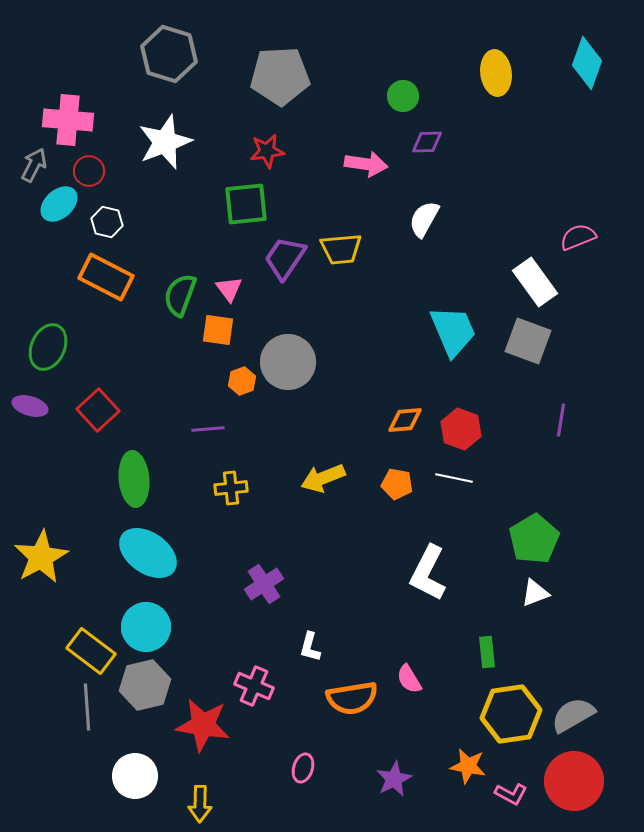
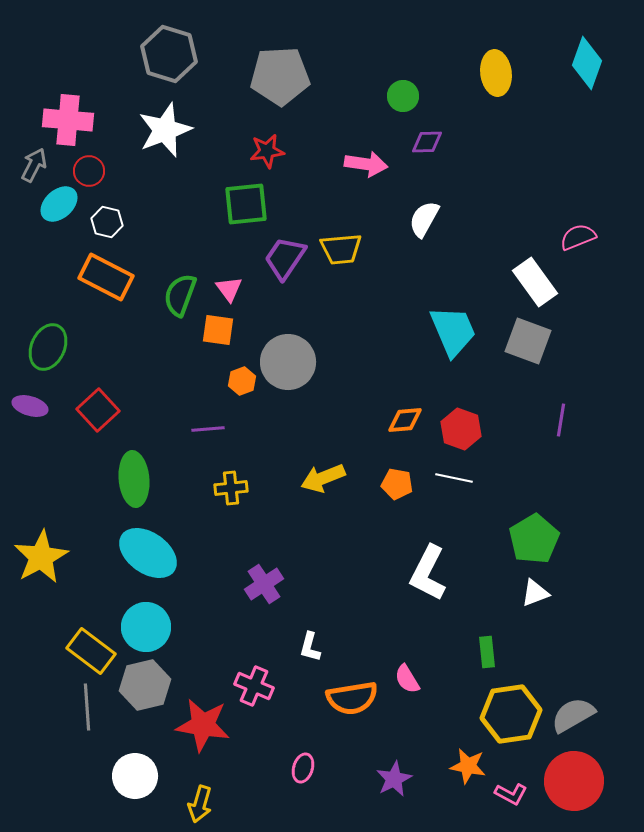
white star at (165, 142): moved 12 px up
pink semicircle at (409, 679): moved 2 px left
yellow arrow at (200, 804): rotated 15 degrees clockwise
